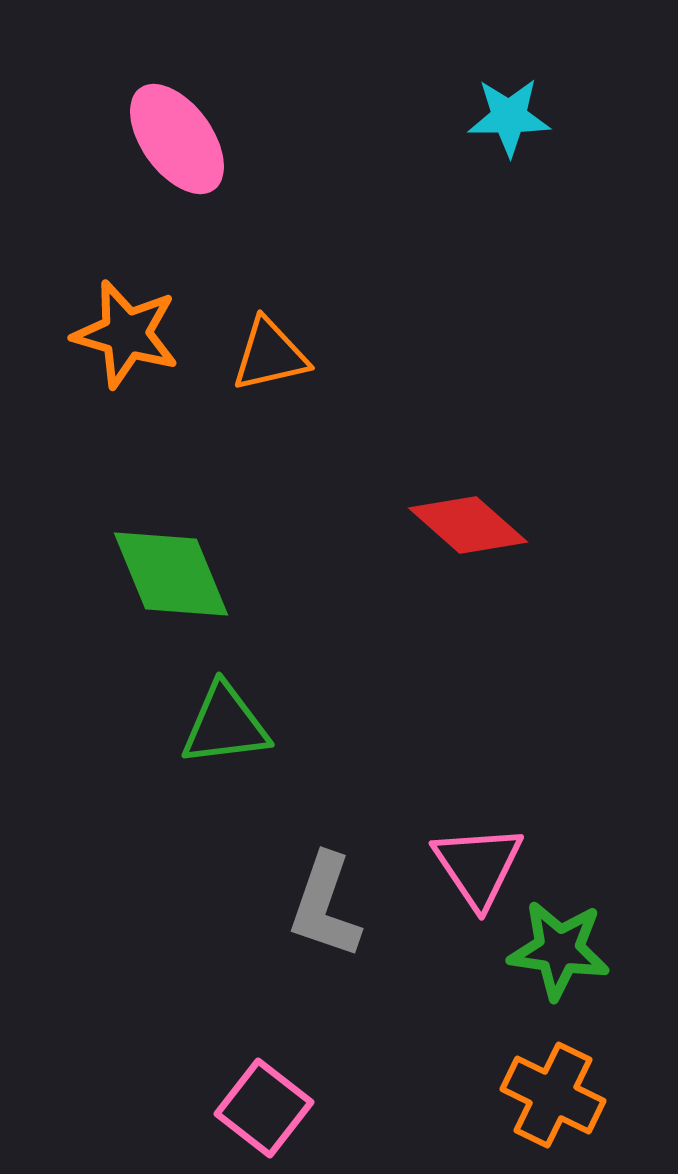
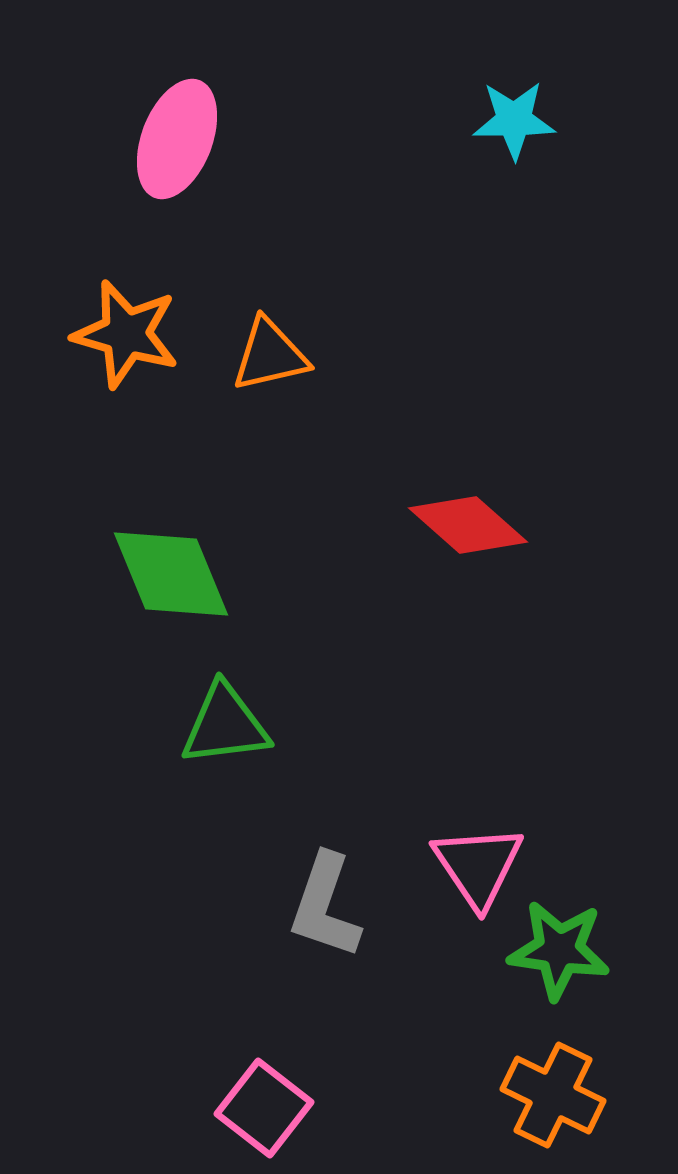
cyan star: moved 5 px right, 3 px down
pink ellipse: rotated 57 degrees clockwise
